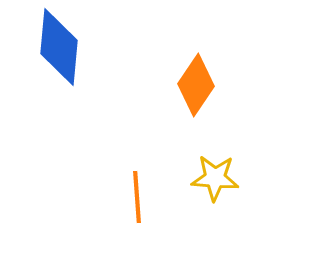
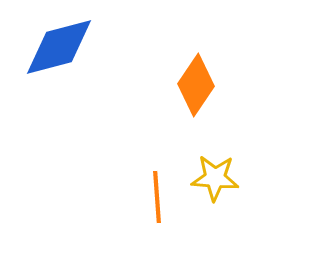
blue diamond: rotated 70 degrees clockwise
orange line: moved 20 px right
